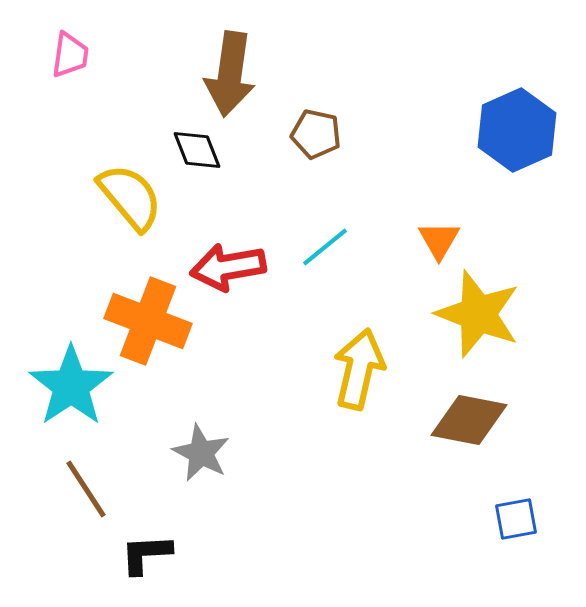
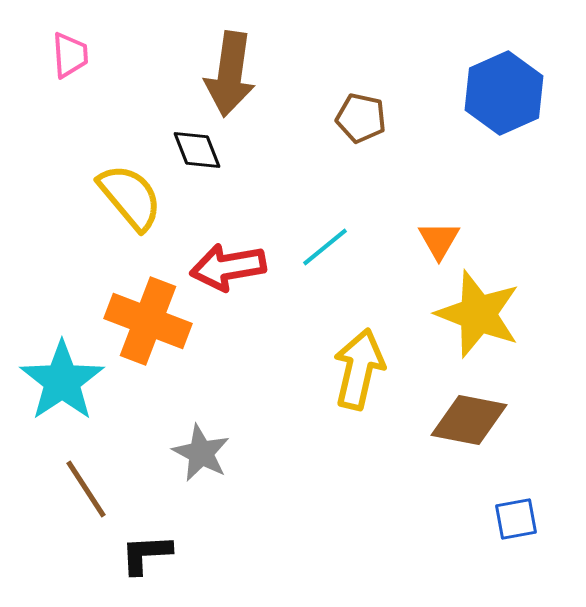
pink trapezoid: rotated 12 degrees counterclockwise
blue hexagon: moved 13 px left, 37 px up
brown pentagon: moved 45 px right, 16 px up
cyan star: moved 9 px left, 5 px up
